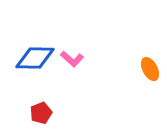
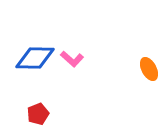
orange ellipse: moved 1 px left
red pentagon: moved 3 px left, 1 px down
